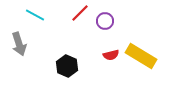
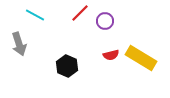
yellow rectangle: moved 2 px down
